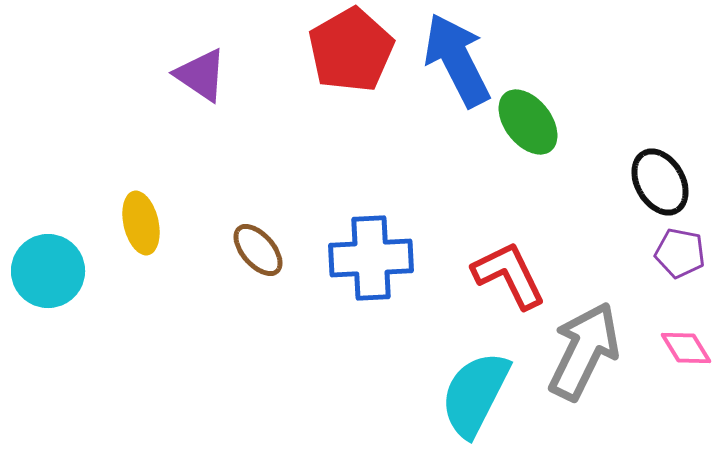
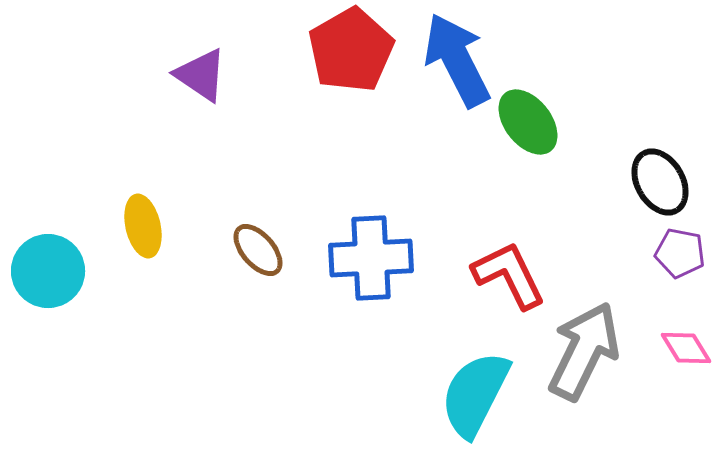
yellow ellipse: moved 2 px right, 3 px down
